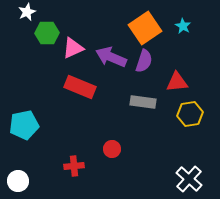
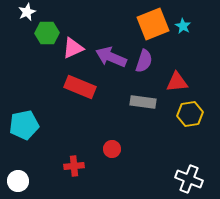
orange square: moved 8 px right, 4 px up; rotated 12 degrees clockwise
white cross: rotated 20 degrees counterclockwise
